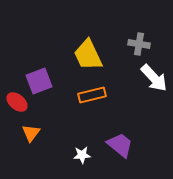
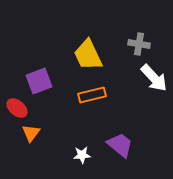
red ellipse: moved 6 px down
